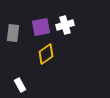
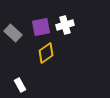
gray rectangle: rotated 54 degrees counterclockwise
yellow diamond: moved 1 px up
